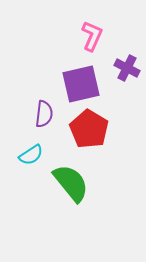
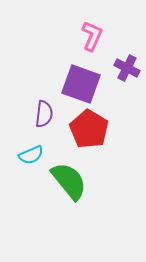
purple square: rotated 33 degrees clockwise
cyan semicircle: rotated 10 degrees clockwise
green semicircle: moved 2 px left, 2 px up
